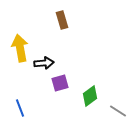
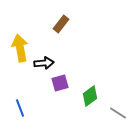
brown rectangle: moved 1 px left, 4 px down; rotated 54 degrees clockwise
gray line: moved 2 px down
